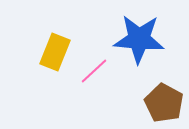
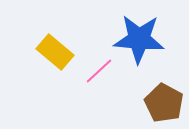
yellow rectangle: rotated 72 degrees counterclockwise
pink line: moved 5 px right
